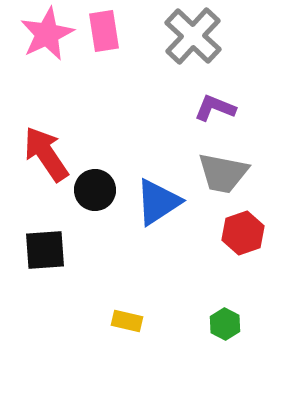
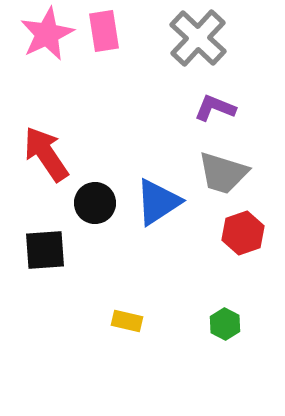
gray cross: moved 5 px right, 2 px down
gray trapezoid: rotated 6 degrees clockwise
black circle: moved 13 px down
